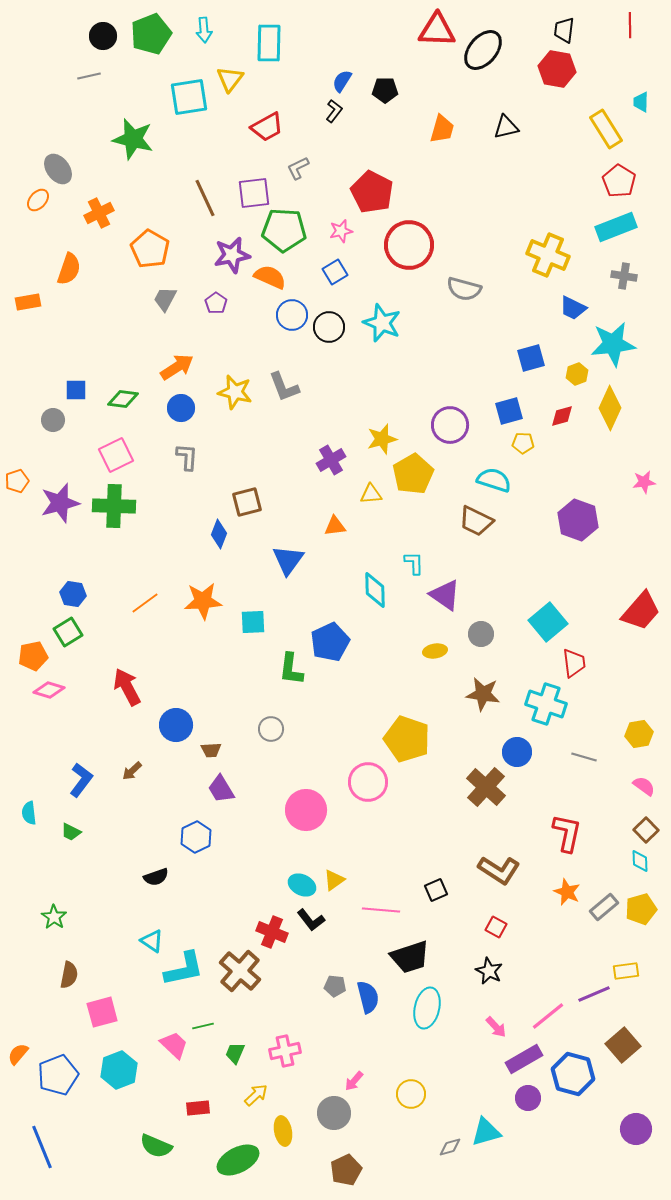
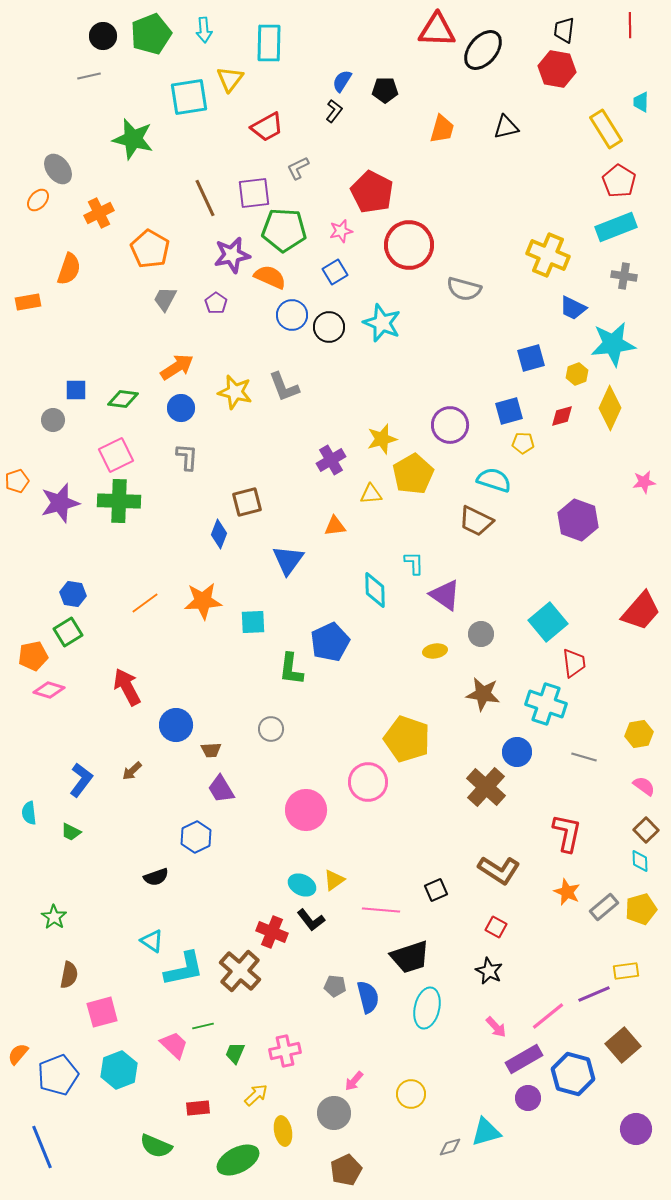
green cross at (114, 506): moved 5 px right, 5 px up
